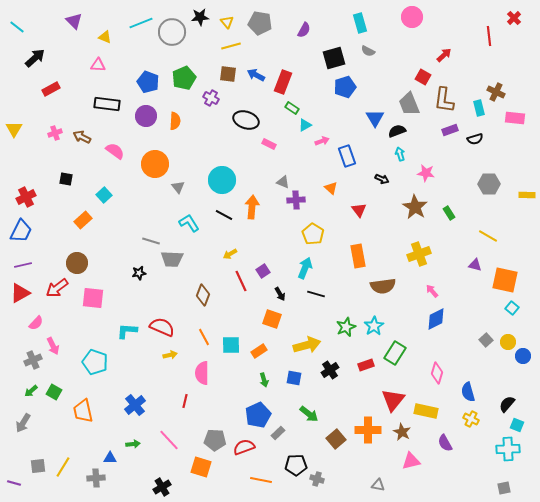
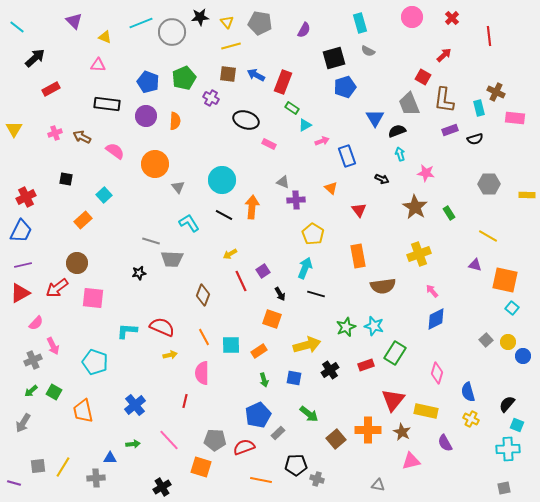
red cross at (514, 18): moved 62 px left
cyan star at (374, 326): rotated 24 degrees counterclockwise
